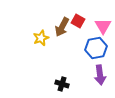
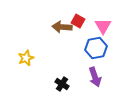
brown arrow: rotated 66 degrees clockwise
yellow star: moved 15 px left, 20 px down
purple arrow: moved 5 px left, 2 px down; rotated 12 degrees counterclockwise
black cross: rotated 16 degrees clockwise
